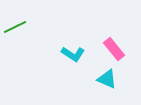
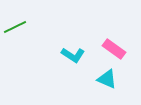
pink rectangle: rotated 15 degrees counterclockwise
cyan L-shape: moved 1 px down
